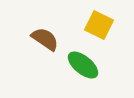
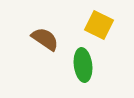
green ellipse: rotated 44 degrees clockwise
